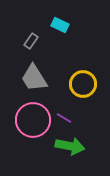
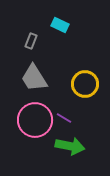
gray rectangle: rotated 14 degrees counterclockwise
yellow circle: moved 2 px right
pink circle: moved 2 px right
